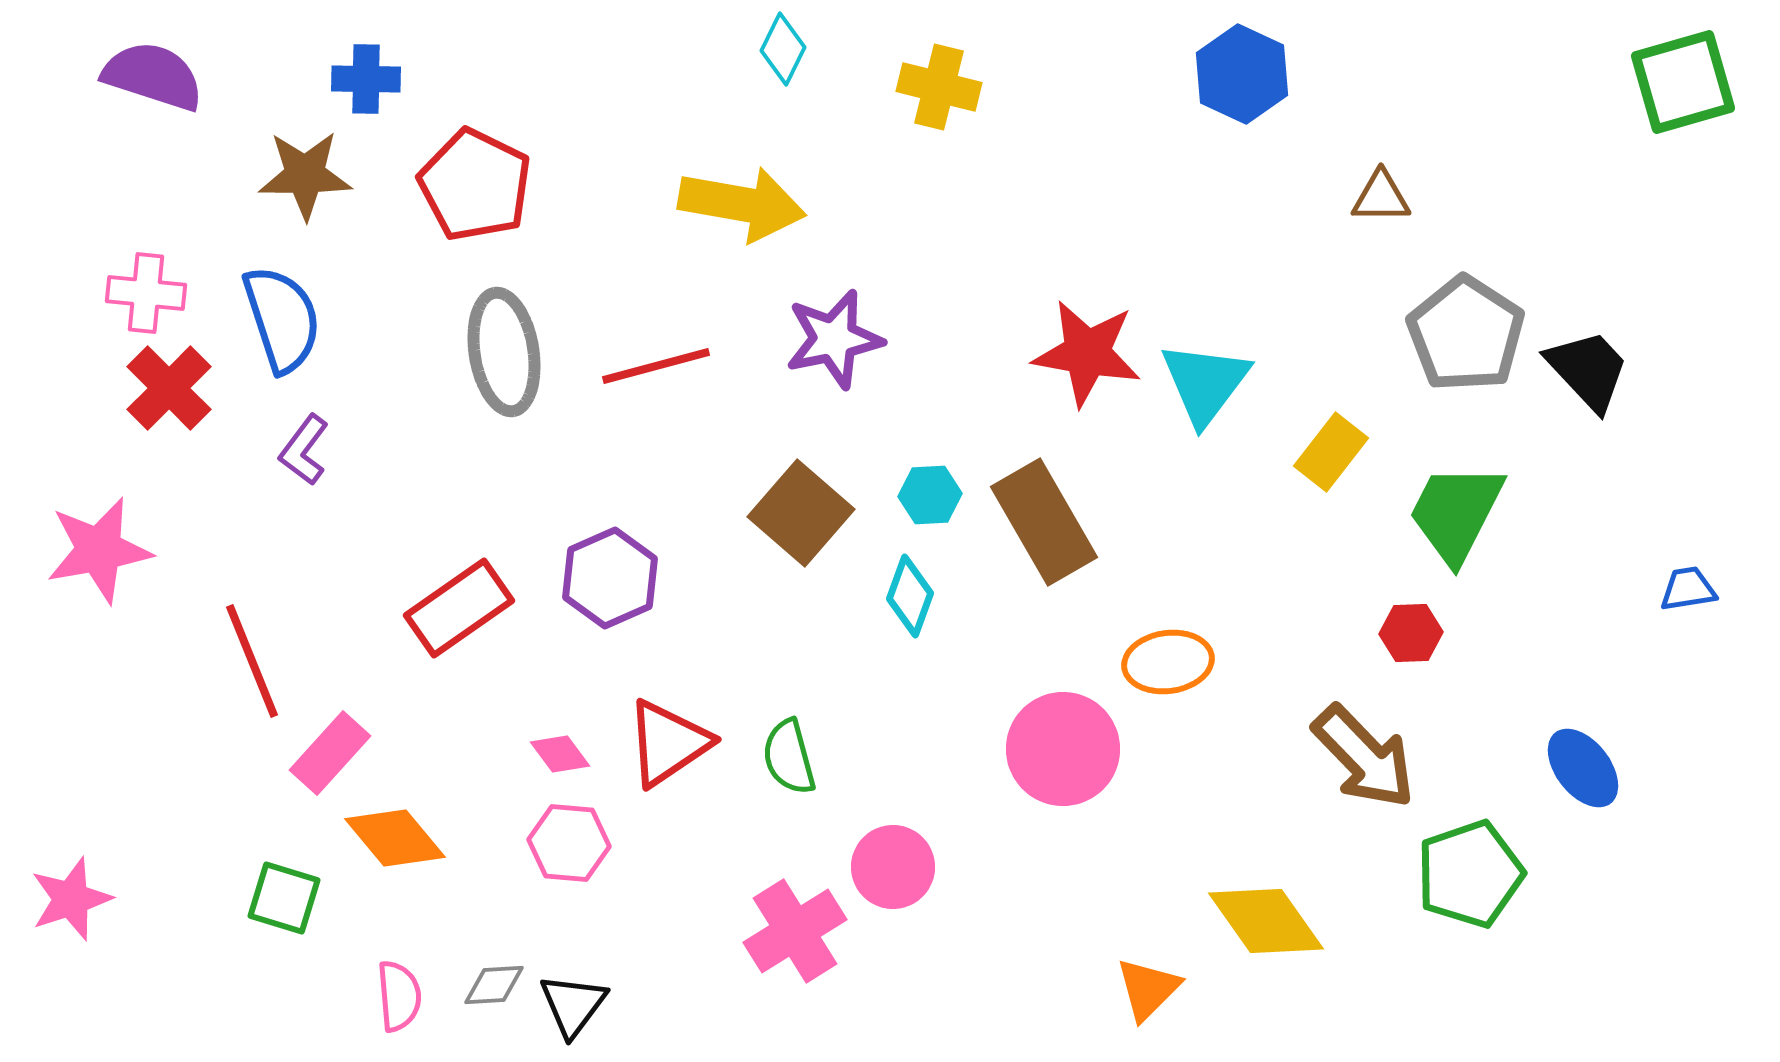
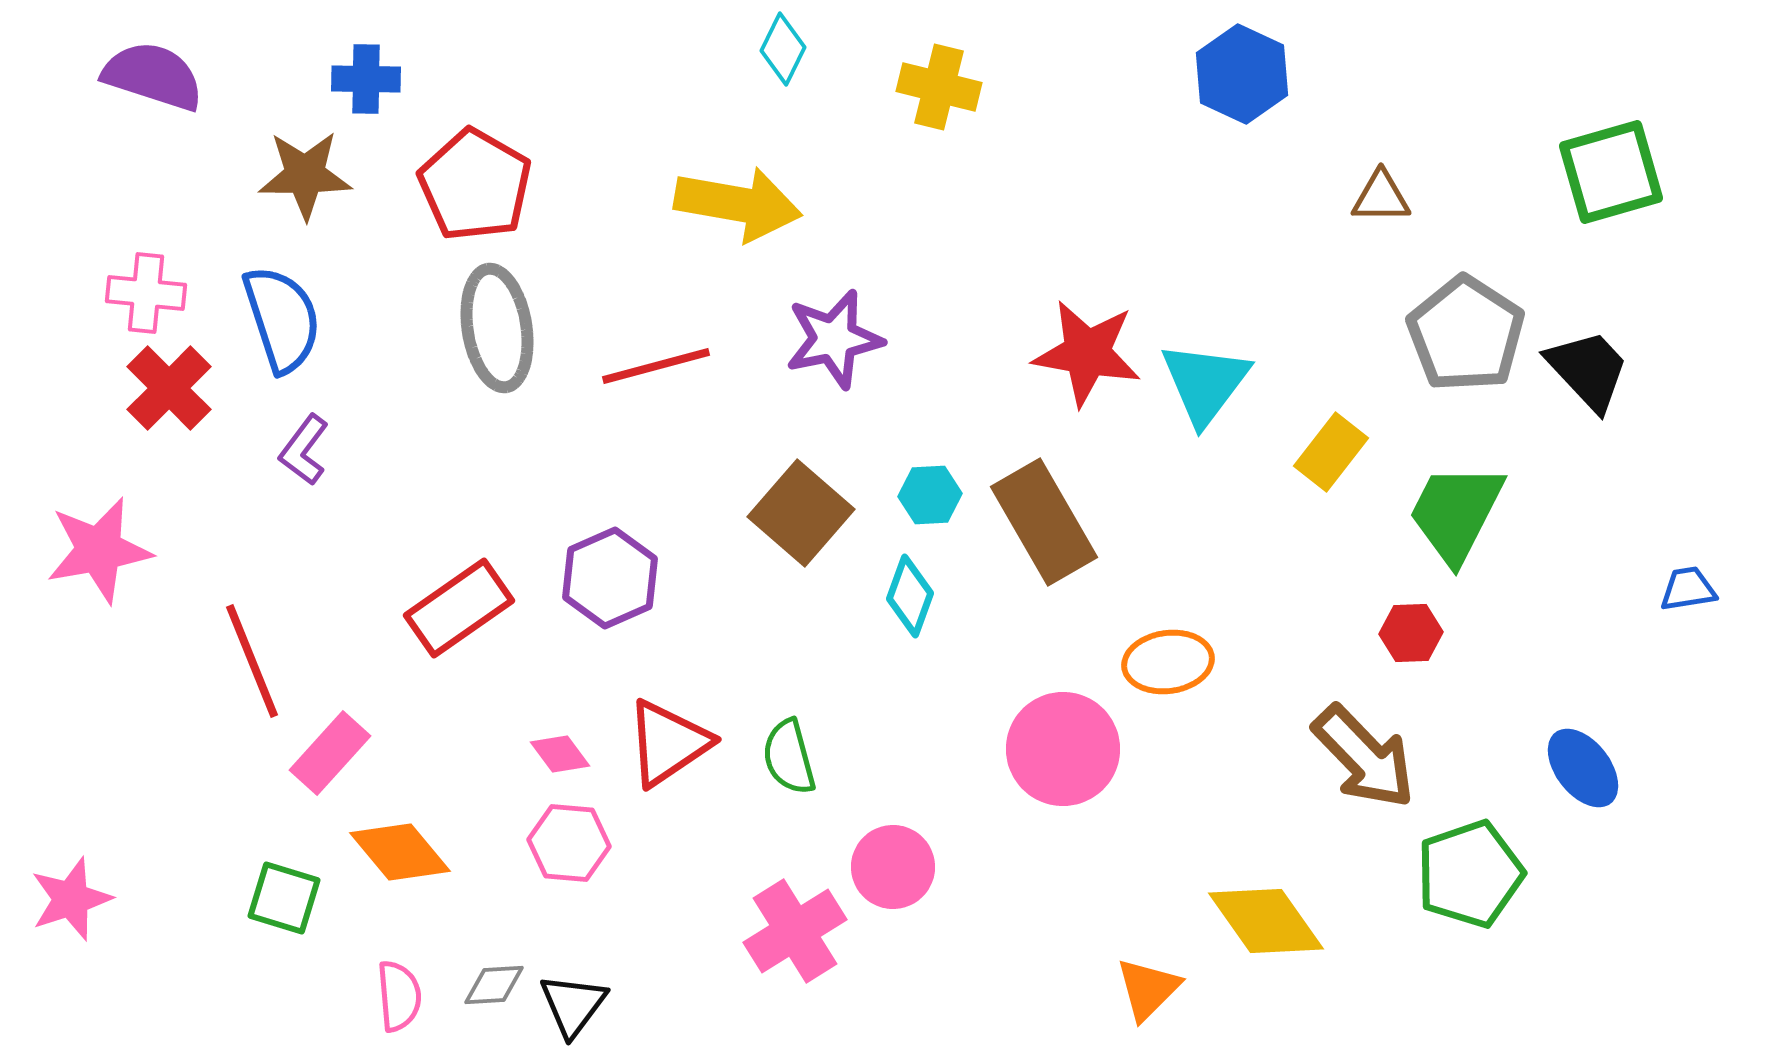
green square at (1683, 82): moved 72 px left, 90 px down
red pentagon at (475, 185): rotated 4 degrees clockwise
yellow arrow at (742, 204): moved 4 px left
gray ellipse at (504, 352): moved 7 px left, 24 px up
orange diamond at (395, 838): moved 5 px right, 14 px down
